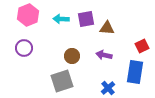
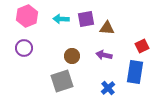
pink hexagon: moved 1 px left, 1 px down
